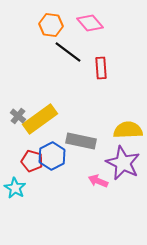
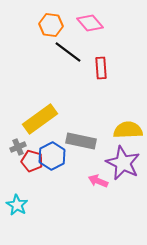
gray cross: moved 31 px down; rotated 28 degrees clockwise
cyan star: moved 2 px right, 17 px down
